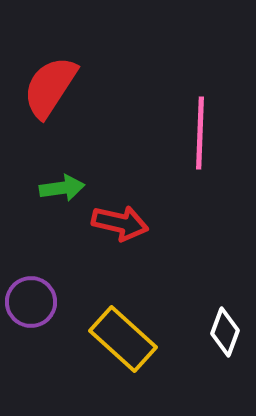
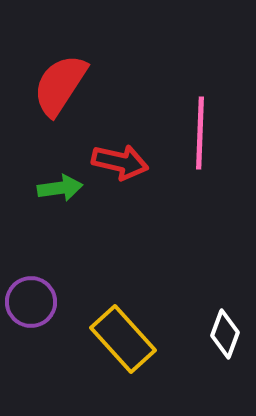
red semicircle: moved 10 px right, 2 px up
green arrow: moved 2 px left
red arrow: moved 61 px up
white diamond: moved 2 px down
yellow rectangle: rotated 6 degrees clockwise
